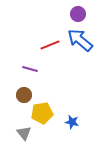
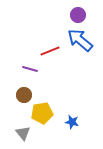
purple circle: moved 1 px down
red line: moved 6 px down
gray triangle: moved 1 px left
